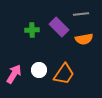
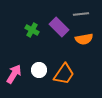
green cross: rotated 32 degrees clockwise
